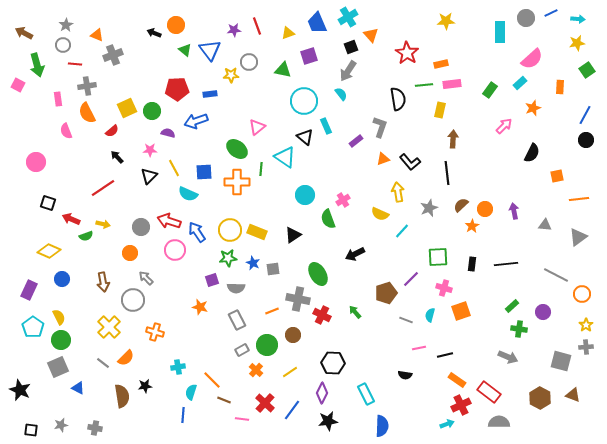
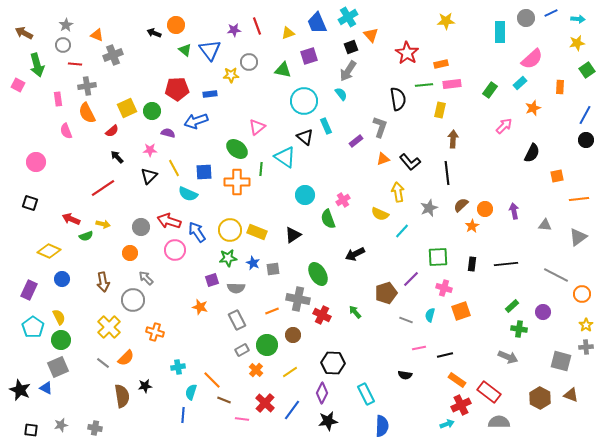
black square at (48, 203): moved 18 px left
blue triangle at (78, 388): moved 32 px left
brown triangle at (573, 395): moved 2 px left
